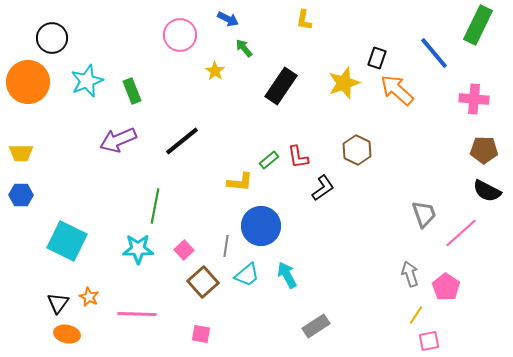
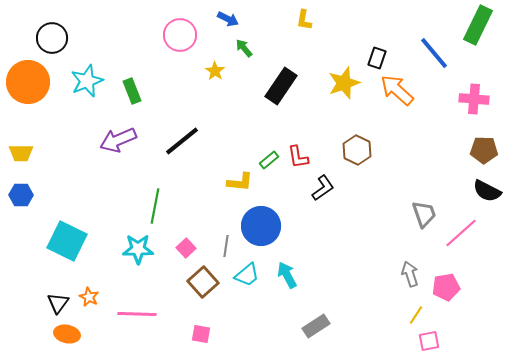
pink square at (184, 250): moved 2 px right, 2 px up
pink pentagon at (446, 287): rotated 28 degrees clockwise
